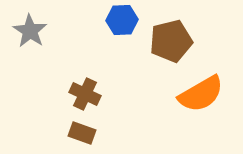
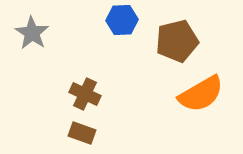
gray star: moved 2 px right, 2 px down
brown pentagon: moved 6 px right
